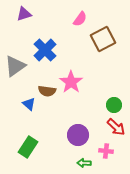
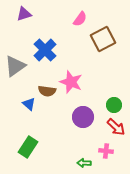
pink star: rotated 15 degrees counterclockwise
purple circle: moved 5 px right, 18 px up
